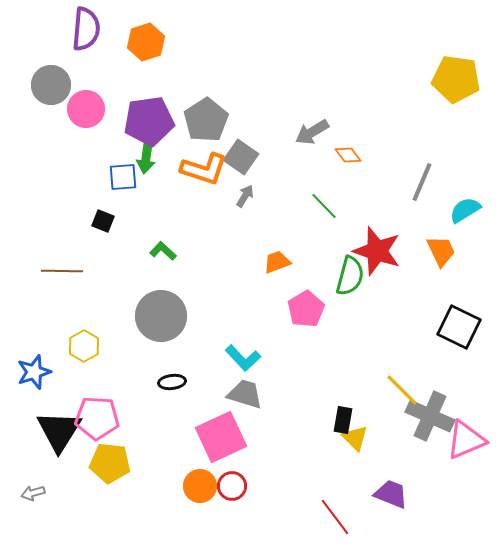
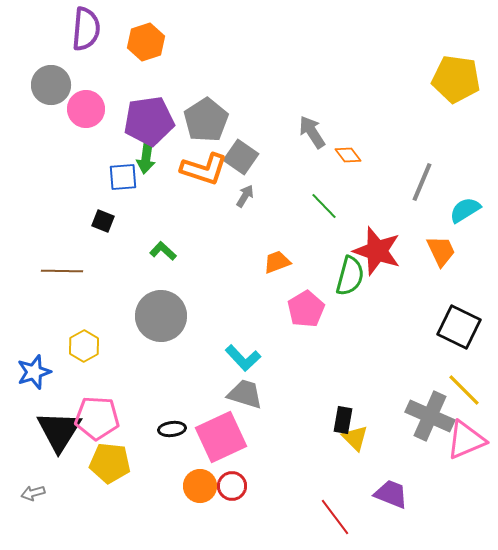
gray arrow at (312, 132): rotated 88 degrees clockwise
black ellipse at (172, 382): moved 47 px down
yellow line at (402, 390): moved 62 px right
